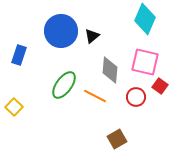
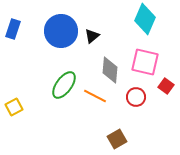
blue rectangle: moved 6 px left, 26 px up
red square: moved 6 px right
yellow square: rotated 18 degrees clockwise
